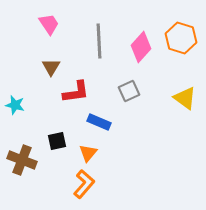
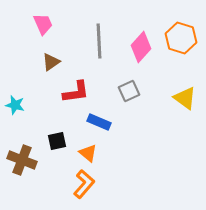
pink trapezoid: moved 6 px left; rotated 10 degrees clockwise
brown triangle: moved 5 px up; rotated 24 degrees clockwise
orange triangle: rotated 30 degrees counterclockwise
